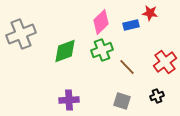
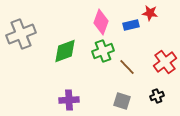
pink diamond: rotated 25 degrees counterclockwise
green cross: moved 1 px right, 1 px down
